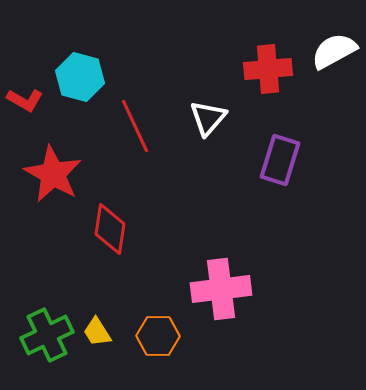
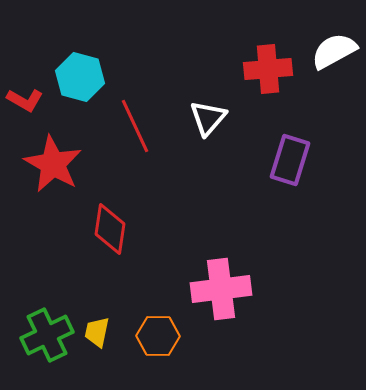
purple rectangle: moved 10 px right
red star: moved 10 px up
yellow trapezoid: rotated 44 degrees clockwise
